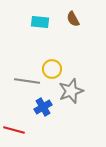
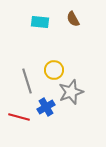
yellow circle: moved 2 px right, 1 px down
gray line: rotated 65 degrees clockwise
gray star: moved 1 px down
blue cross: moved 3 px right
red line: moved 5 px right, 13 px up
